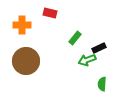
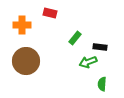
black rectangle: moved 1 px right, 1 px up; rotated 32 degrees clockwise
green arrow: moved 1 px right, 2 px down
